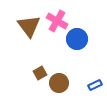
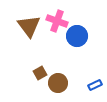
pink cross: rotated 10 degrees counterclockwise
blue circle: moved 3 px up
brown circle: moved 1 px left
